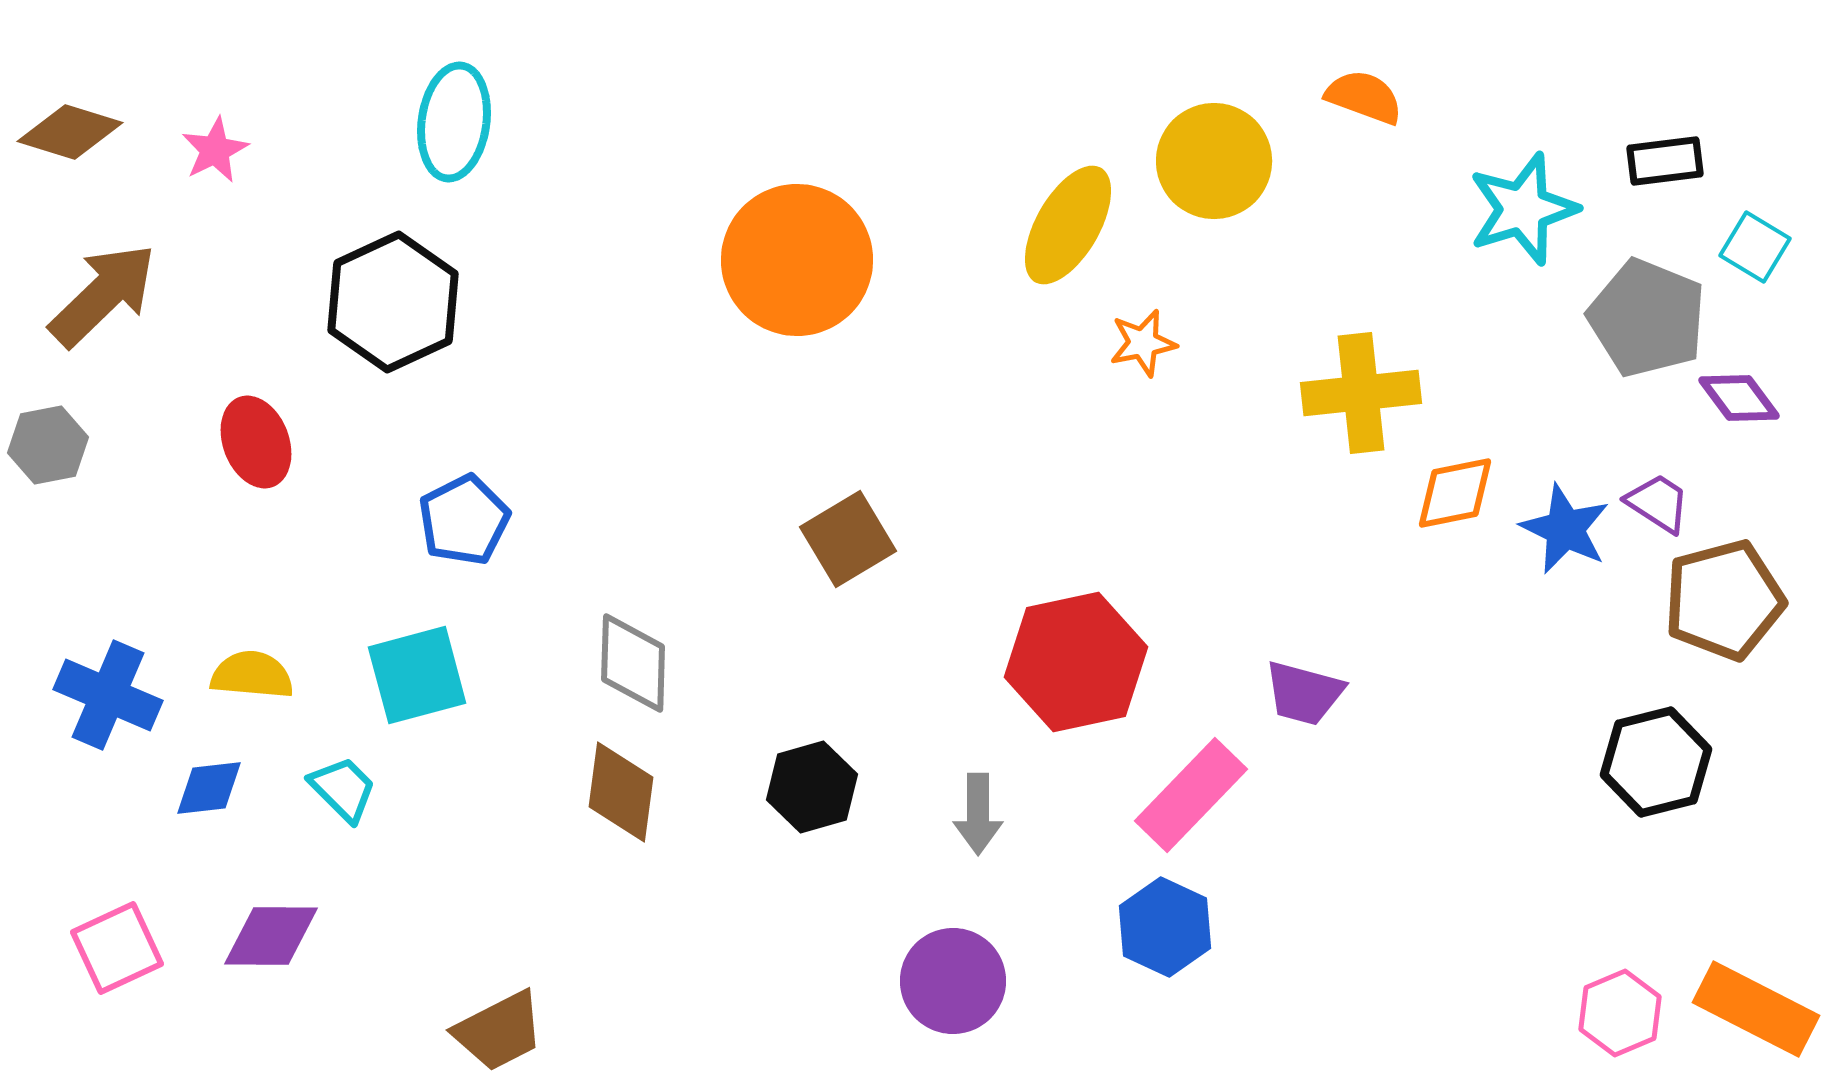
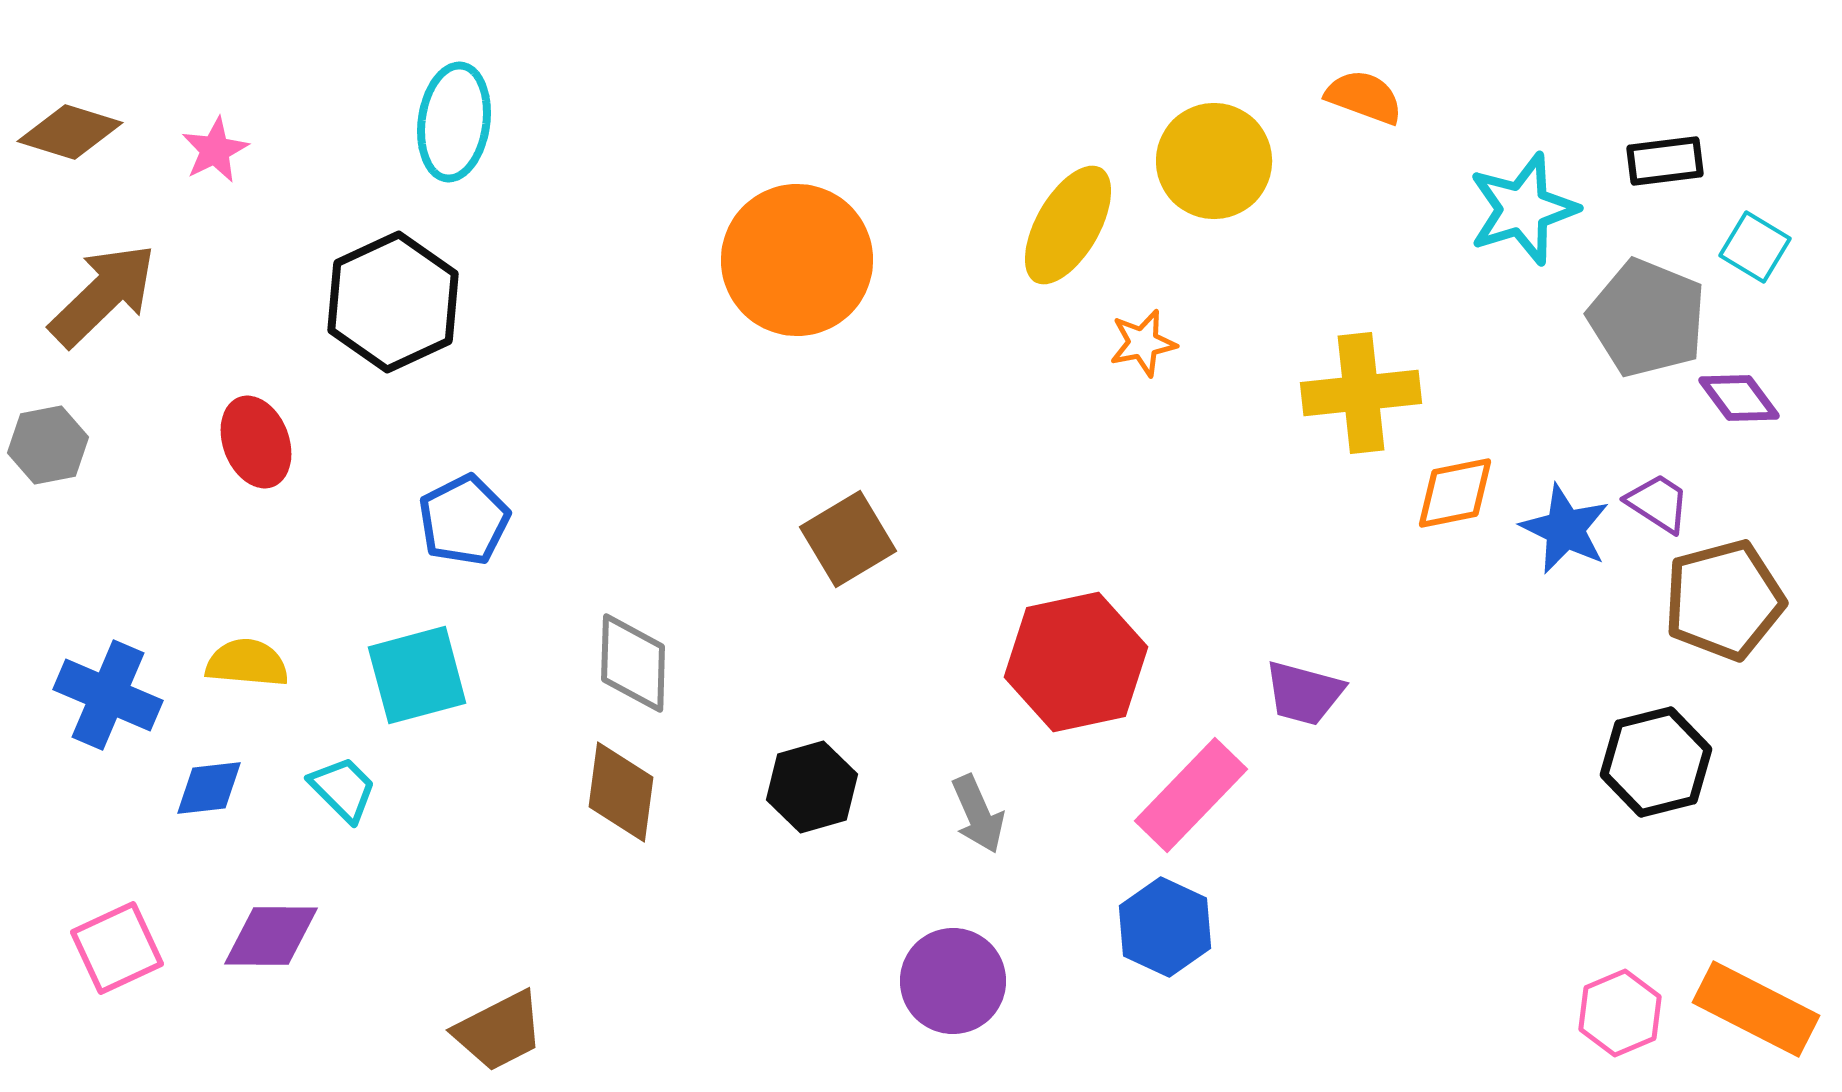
yellow semicircle at (252, 675): moved 5 px left, 12 px up
gray arrow at (978, 814): rotated 24 degrees counterclockwise
